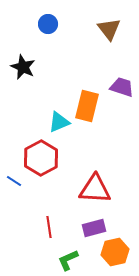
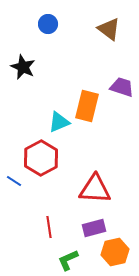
brown triangle: rotated 15 degrees counterclockwise
